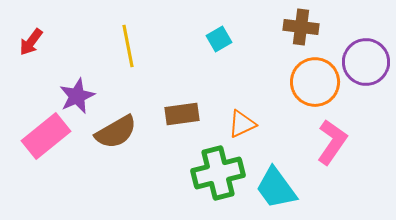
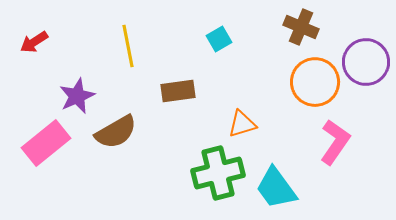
brown cross: rotated 16 degrees clockwise
red arrow: moved 3 px right; rotated 20 degrees clockwise
brown rectangle: moved 4 px left, 23 px up
orange triangle: rotated 8 degrees clockwise
pink rectangle: moved 7 px down
pink L-shape: moved 3 px right
